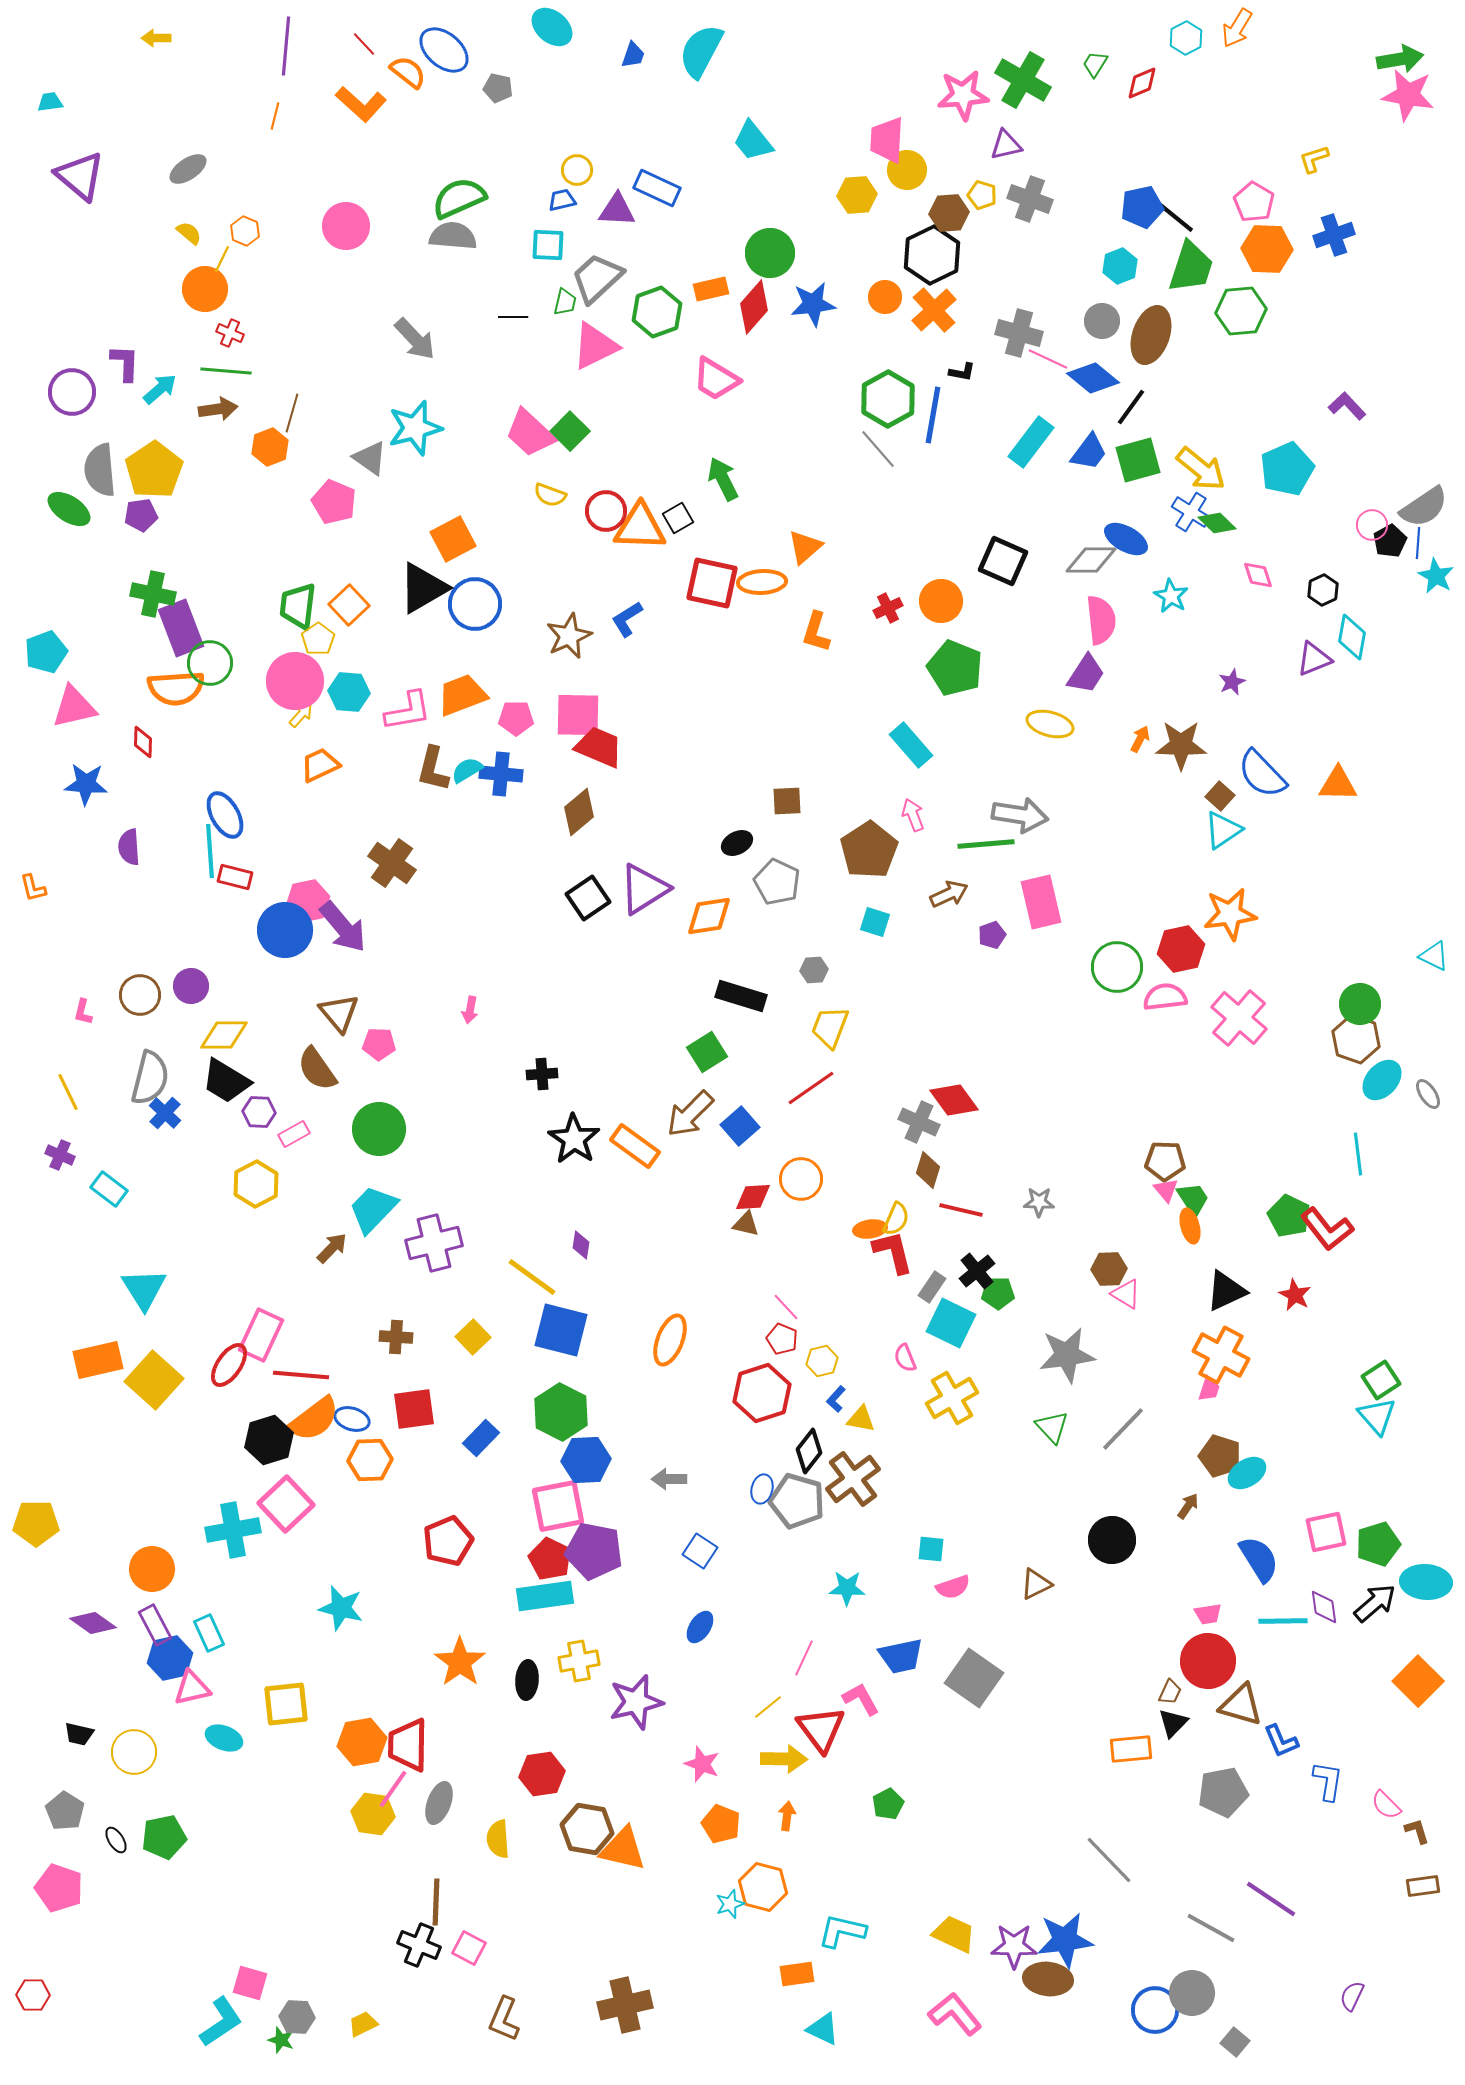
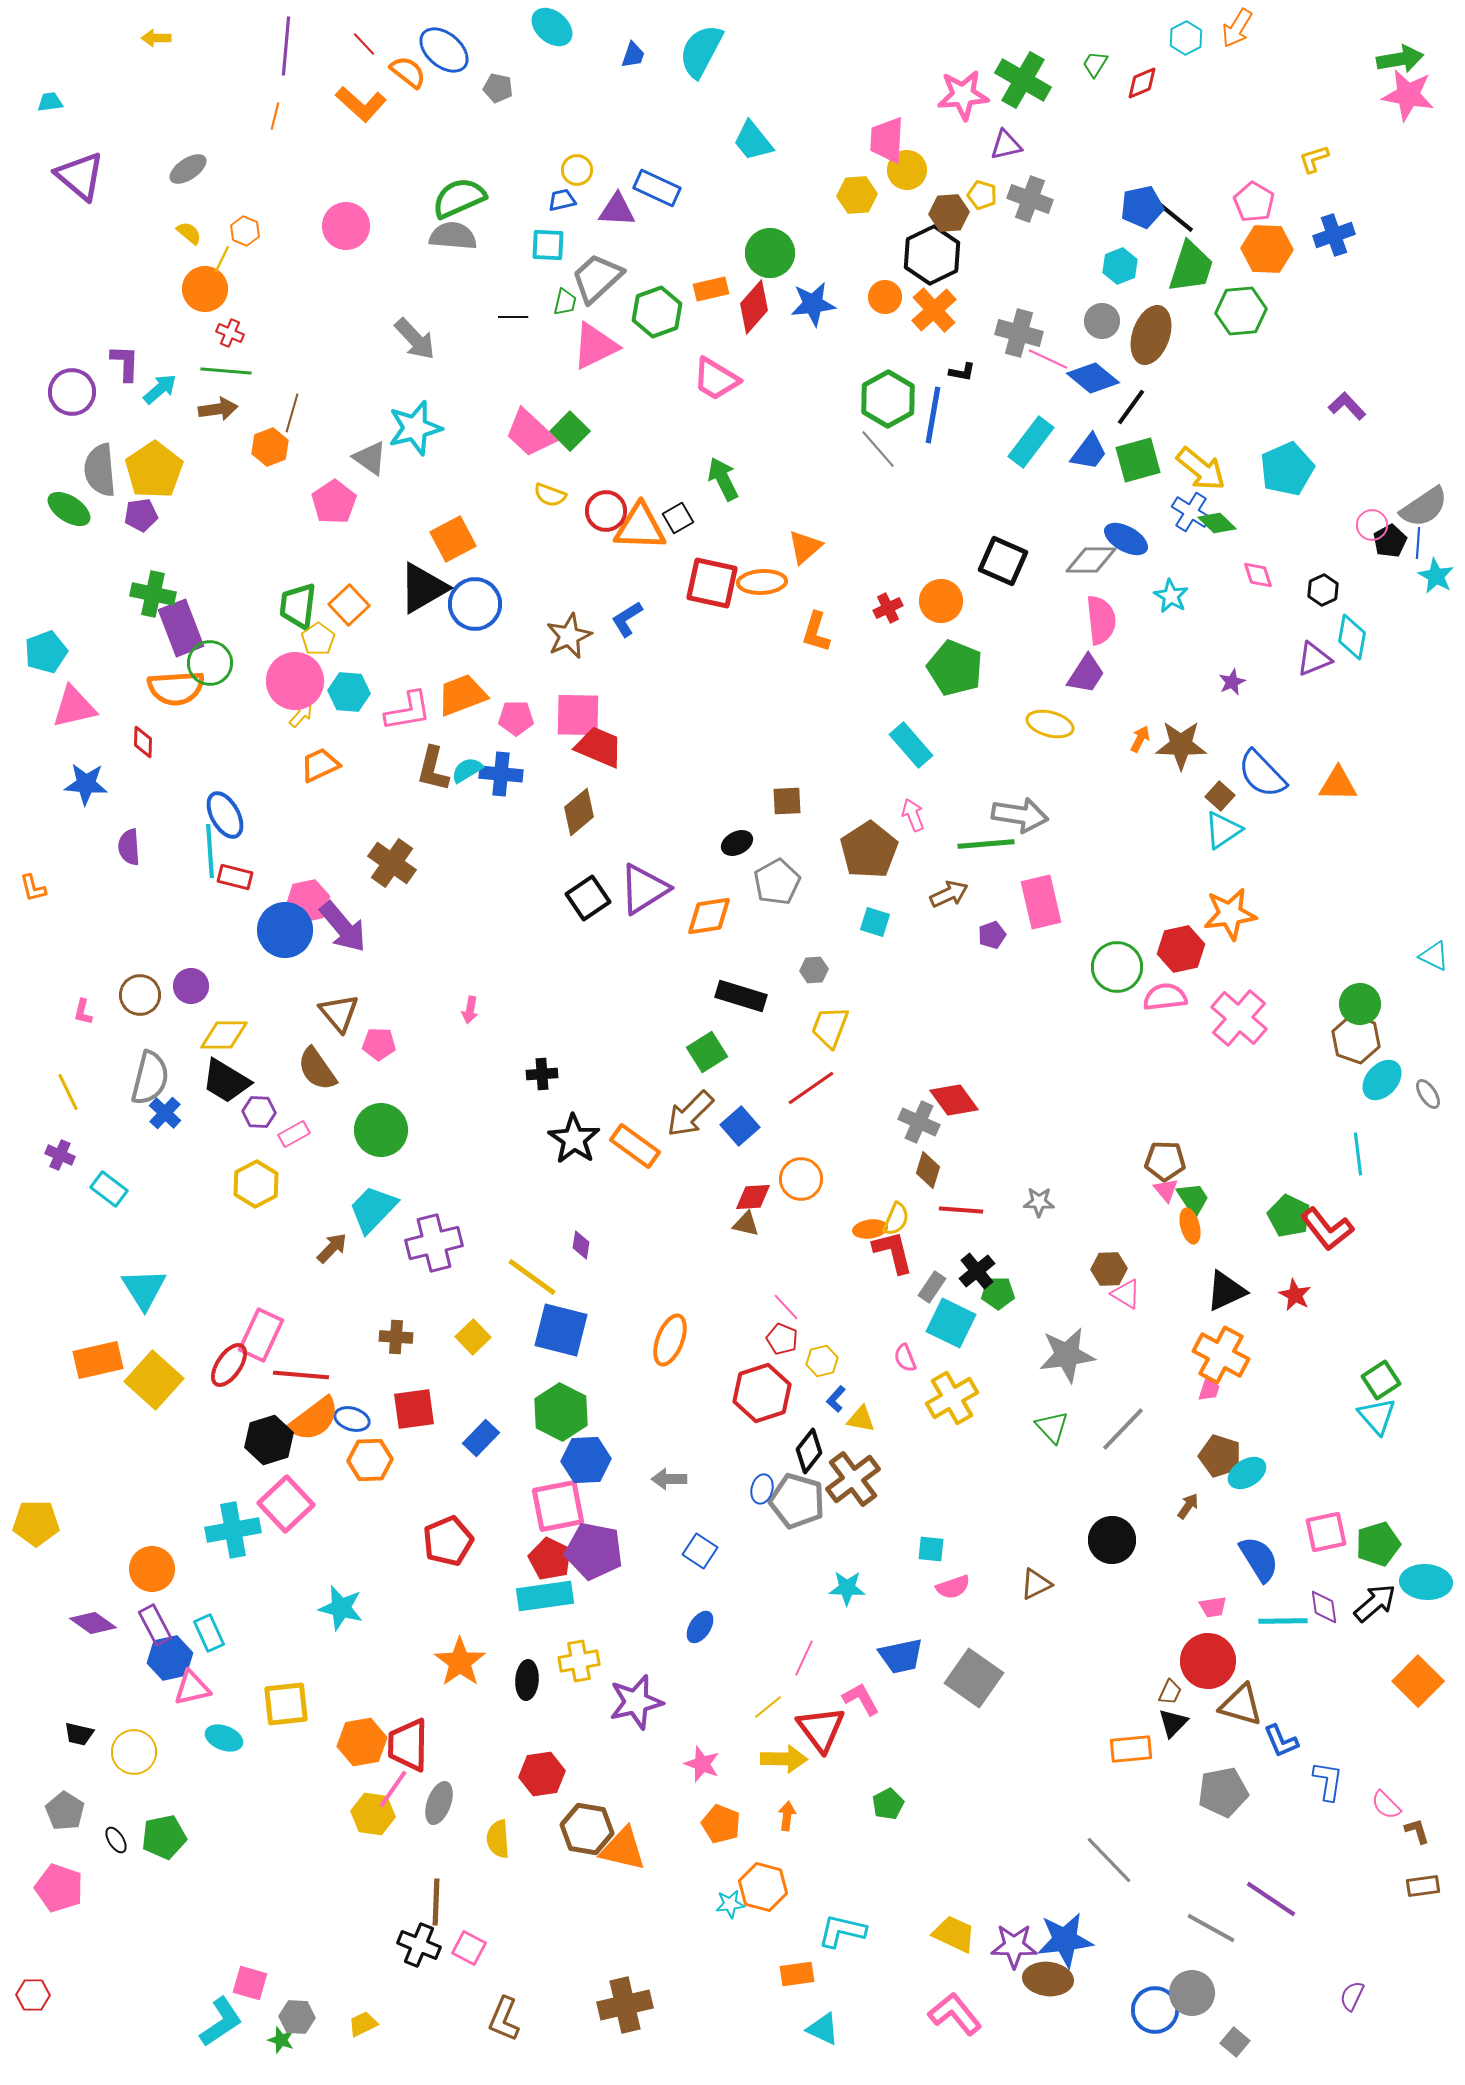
pink pentagon at (334, 502): rotated 15 degrees clockwise
gray pentagon at (777, 882): rotated 18 degrees clockwise
green circle at (379, 1129): moved 2 px right, 1 px down
red line at (961, 1210): rotated 9 degrees counterclockwise
pink trapezoid at (1208, 1614): moved 5 px right, 7 px up
cyan star at (730, 1904): rotated 12 degrees clockwise
